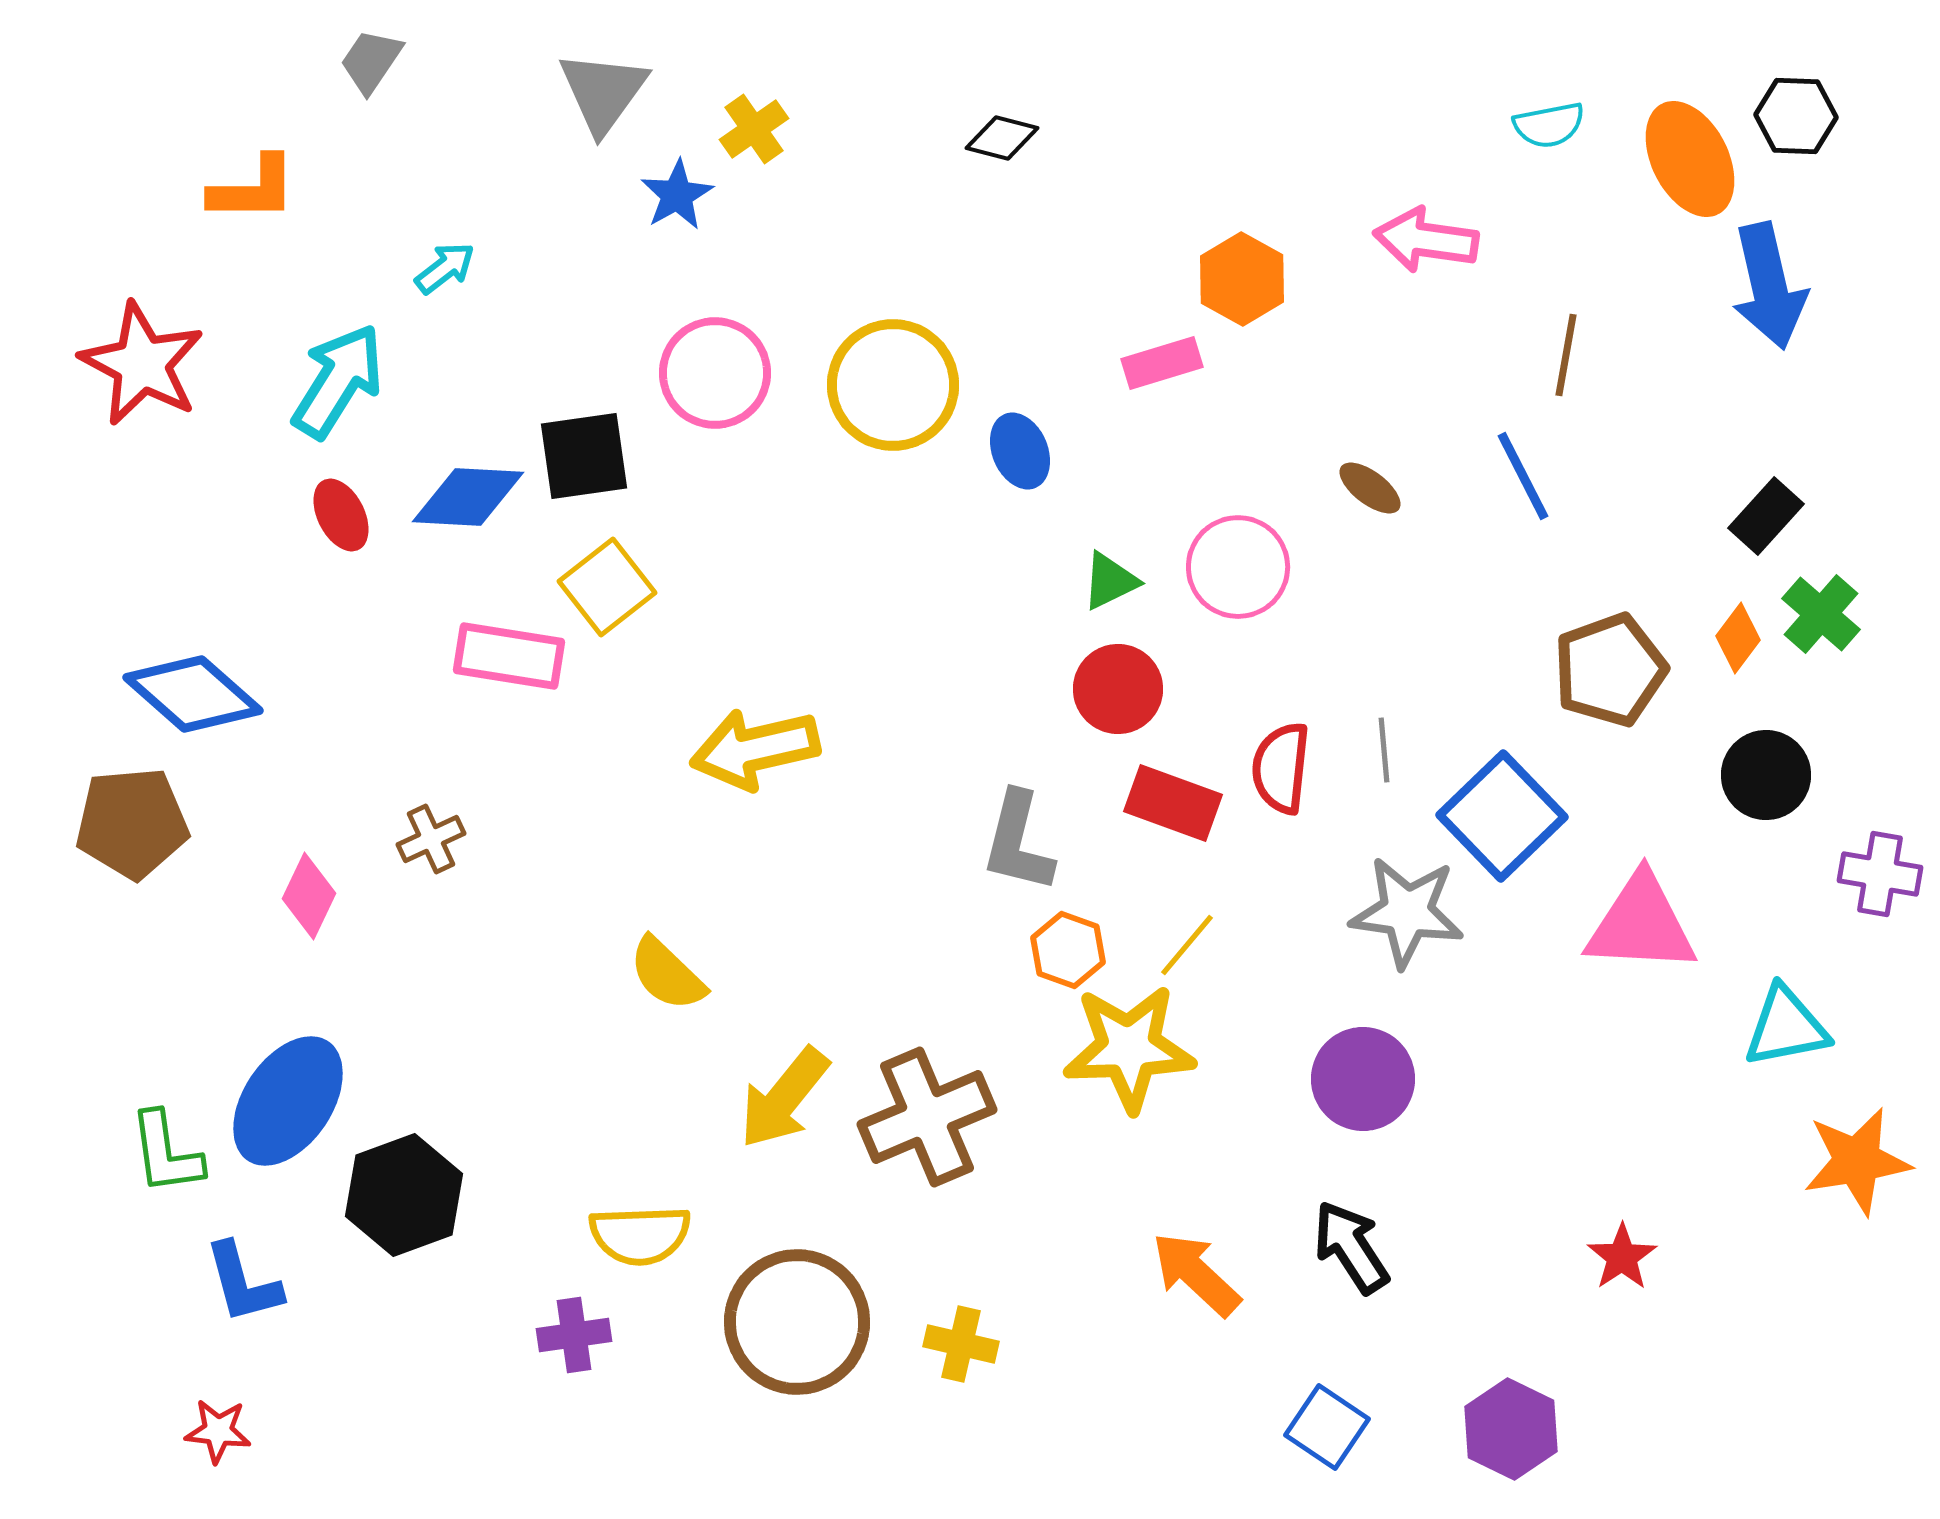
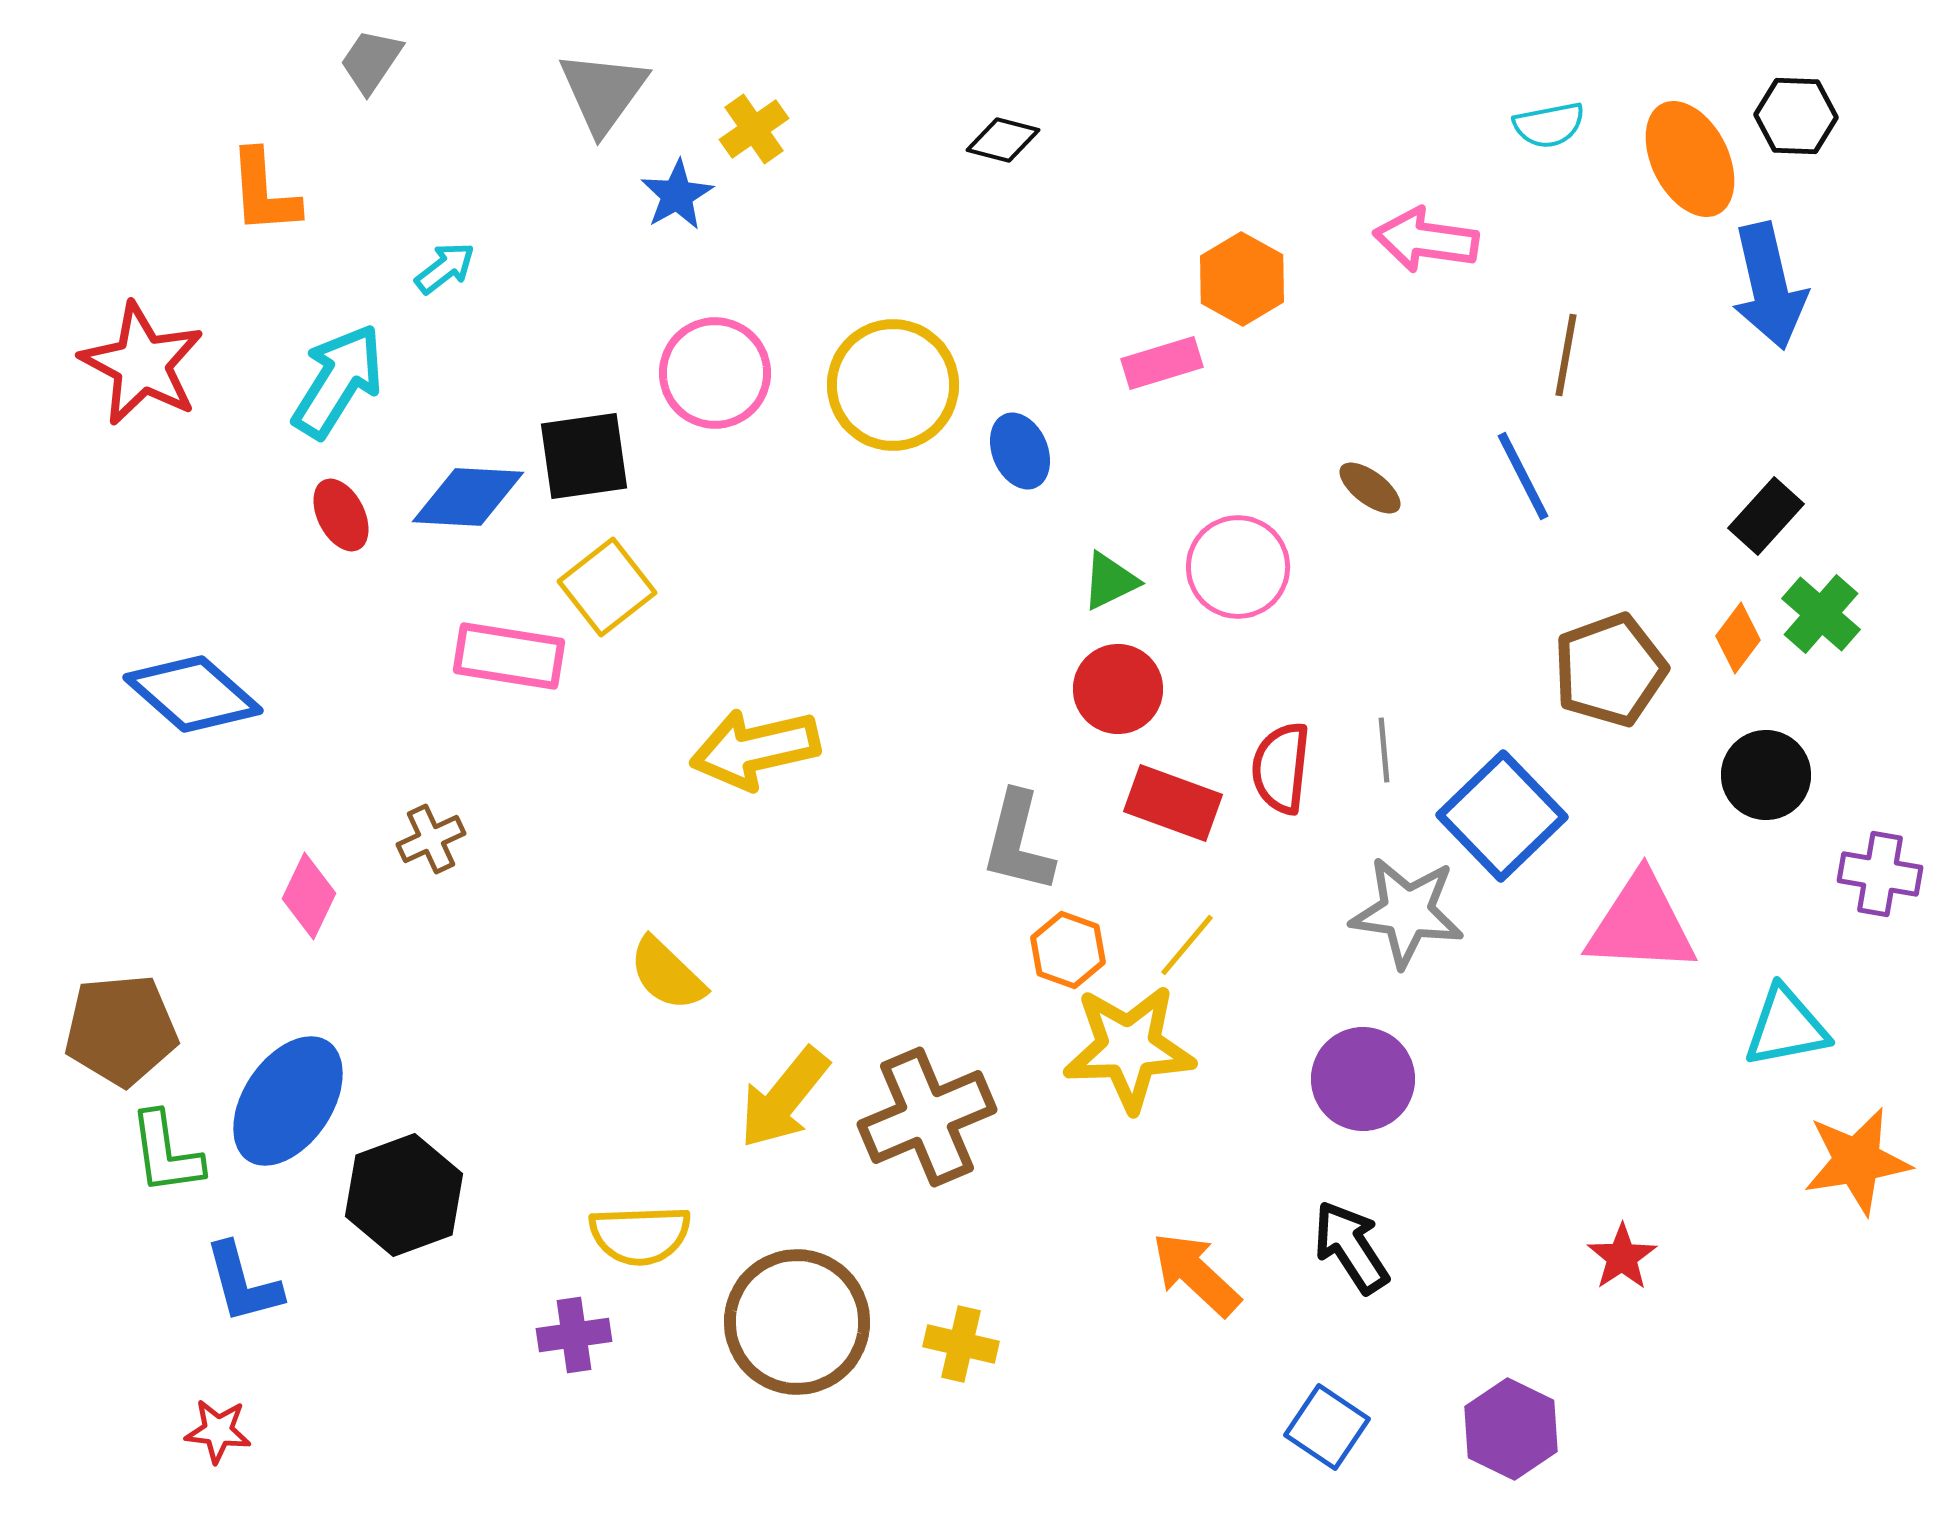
black diamond at (1002, 138): moved 1 px right, 2 px down
orange L-shape at (253, 189): moved 11 px right, 3 px down; rotated 86 degrees clockwise
brown pentagon at (132, 823): moved 11 px left, 207 px down
